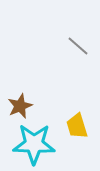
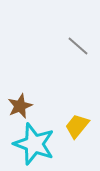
yellow trapezoid: rotated 56 degrees clockwise
cyan star: rotated 18 degrees clockwise
